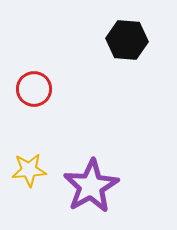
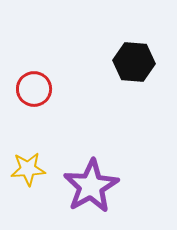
black hexagon: moved 7 px right, 22 px down
yellow star: moved 1 px left, 1 px up
